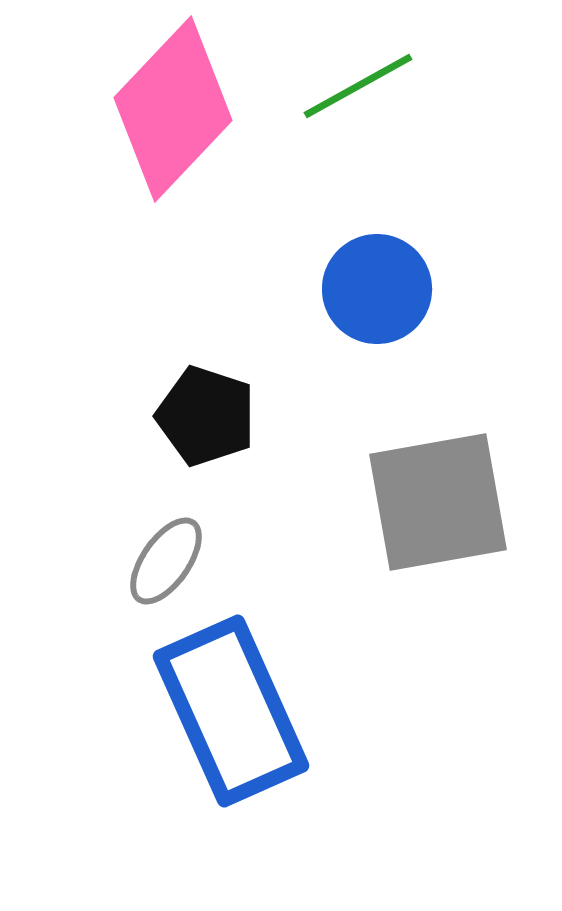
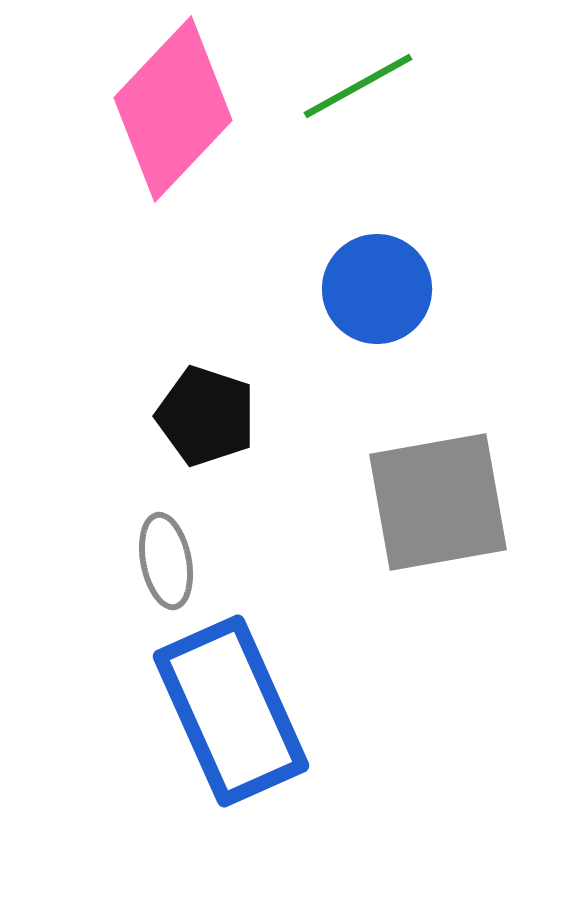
gray ellipse: rotated 46 degrees counterclockwise
